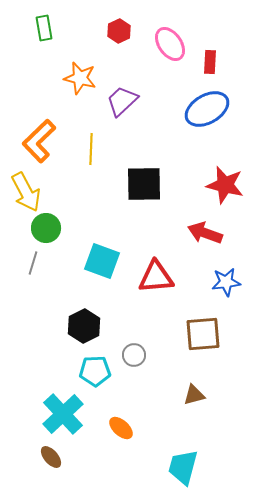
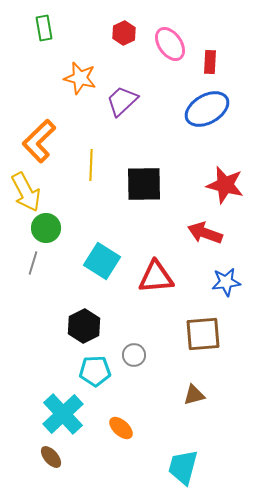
red hexagon: moved 5 px right, 2 px down
yellow line: moved 16 px down
cyan square: rotated 12 degrees clockwise
